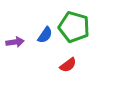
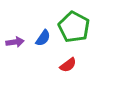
green pentagon: rotated 12 degrees clockwise
blue semicircle: moved 2 px left, 3 px down
